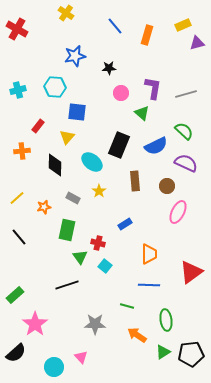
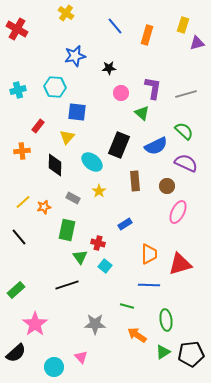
yellow rectangle at (183, 25): rotated 49 degrees counterclockwise
yellow line at (17, 198): moved 6 px right, 4 px down
red triangle at (191, 272): moved 11 px left, 8 px up; rotated 20 degrees clockwise
green rectangle at (15, 295): moved 1 px right, 5 px up
